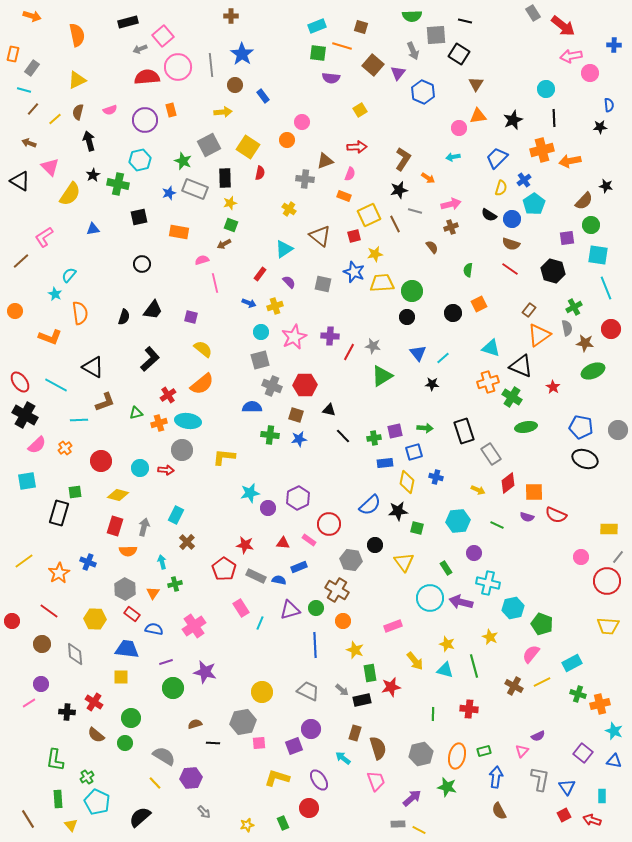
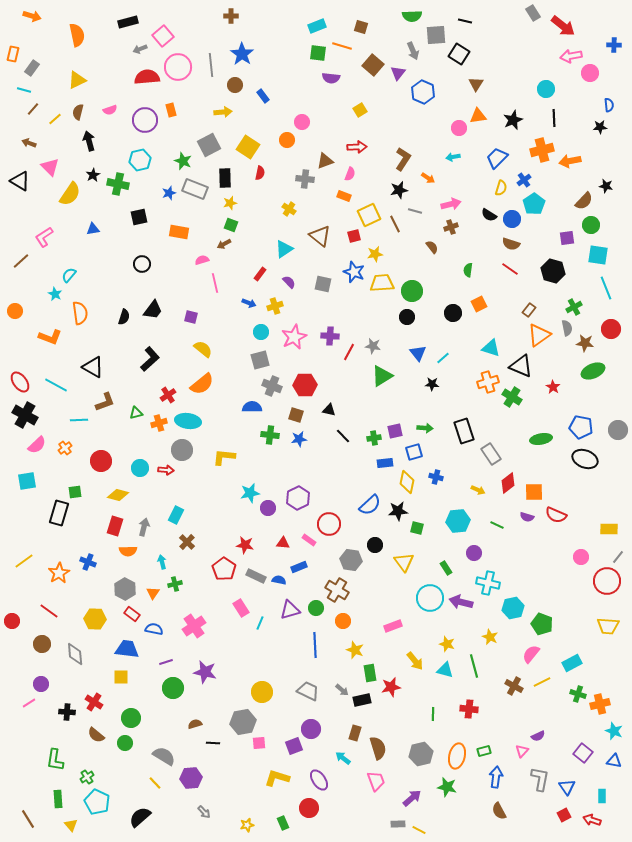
green ellipse at (526, 427): moved 15 px right, 12 px down
